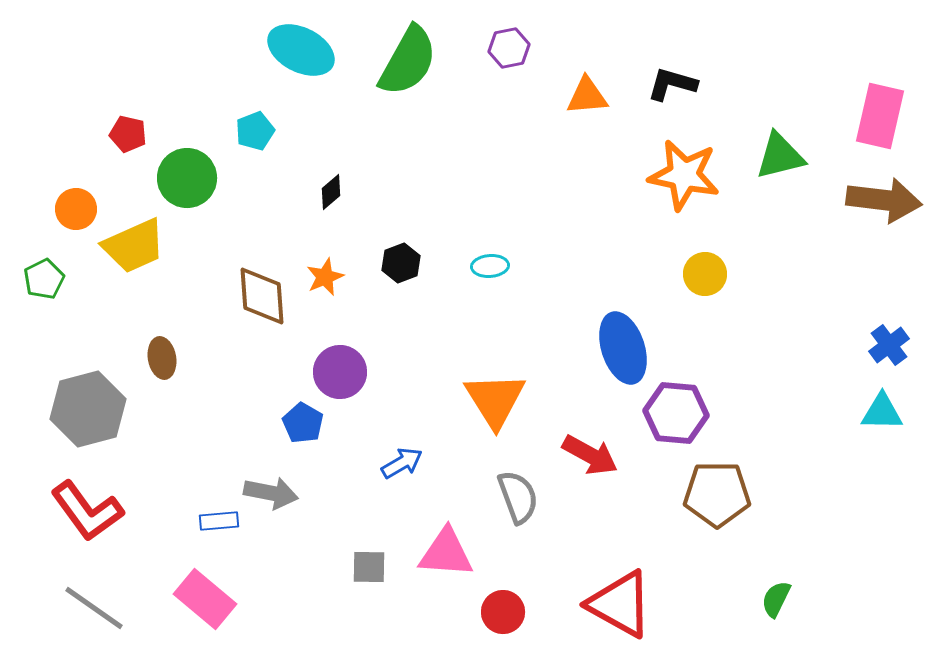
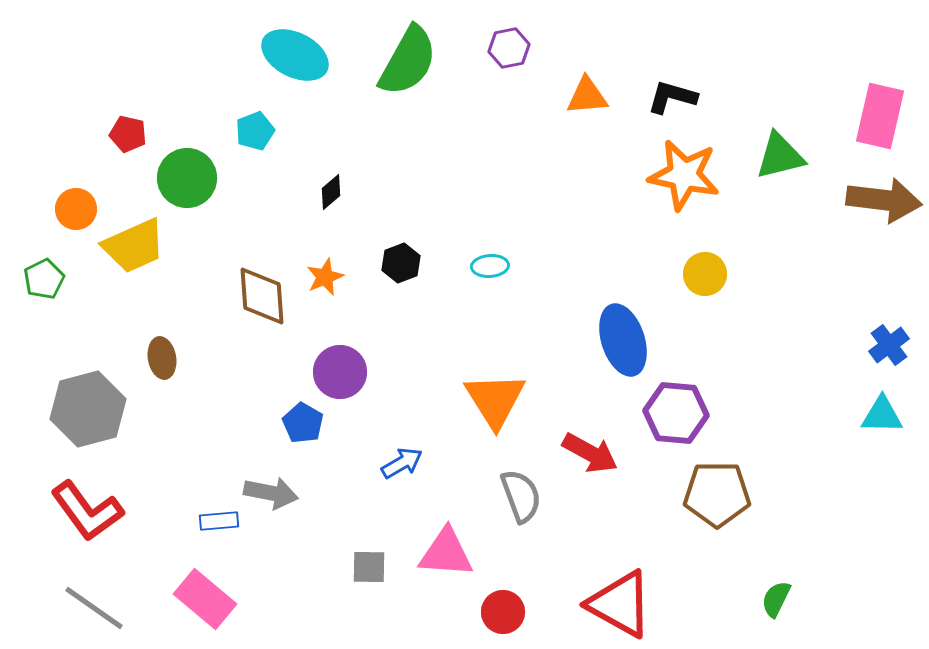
cyan ellipse at (301, 50): moved 6 px left, 5 px down
black L-shape at (672, 84): moved 13 px down
blue ellipse at (623, 348): moved 8 px up
cyan triangle at (882, 412): moved 3 px down
red arrow at (590, 455): moved 2 px up
gray semicircle at (518, 497): moved 3 px right, 1 px up
